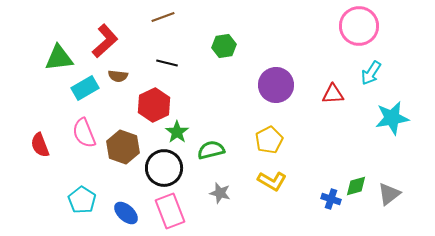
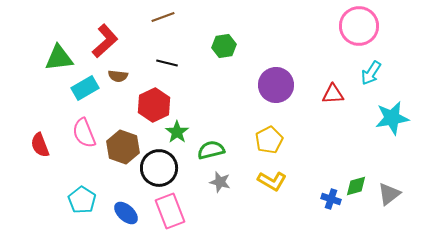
black circle: moved 5 px left
gray star: moved 11 px up
